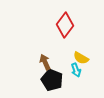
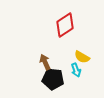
red diamond: rotated 20 degrees clockwise
yellow semicircle: moved 1 px right, 1 px up
black pentagon: moved 1 px right, 1 px up; rotated 15 degrees counterclockwise
